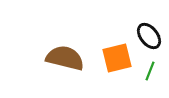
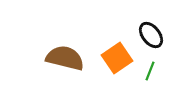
black ellipse: moved 2 px right, 1 px up
orange square: rotated 20 degrees counterclockwise
